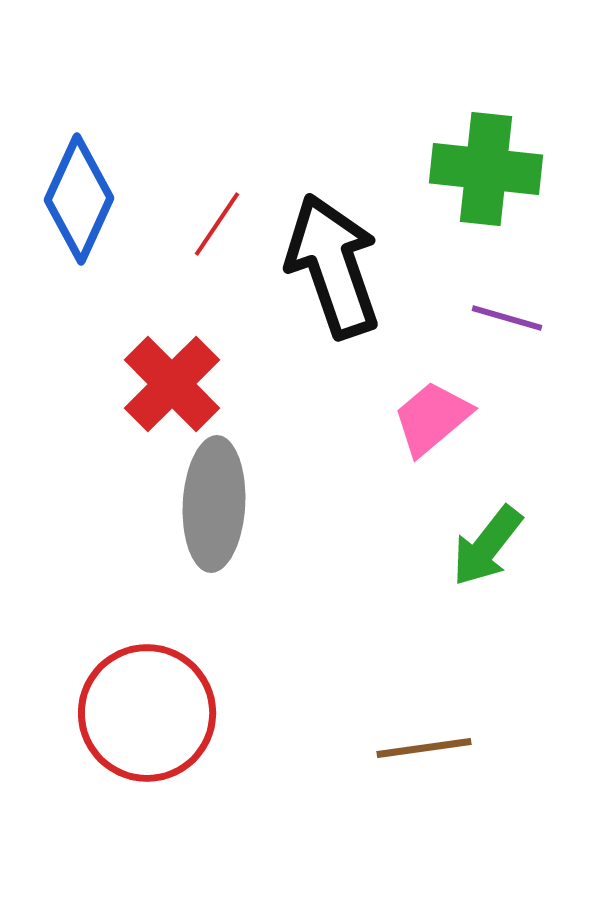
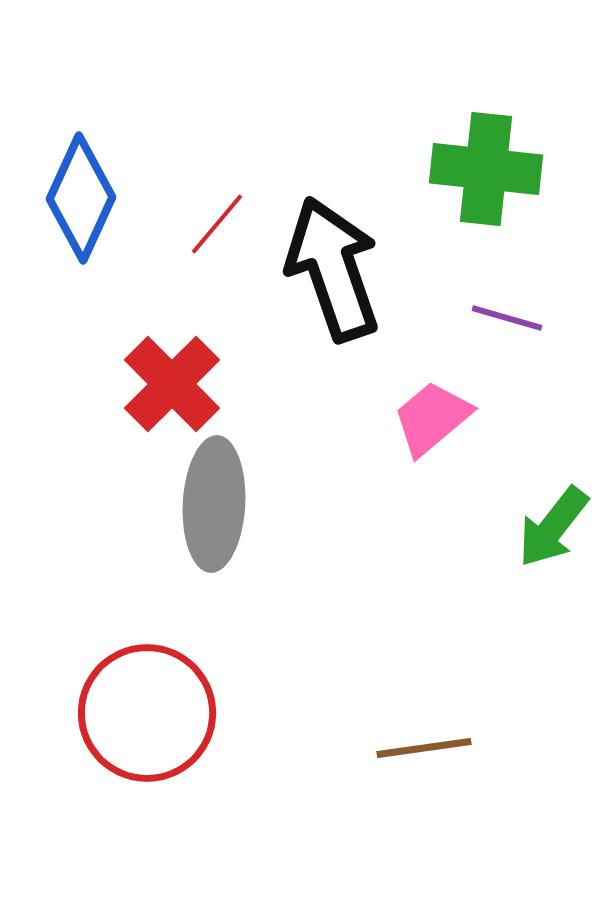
blue diamond: moved 2 px right, 1 px up
red line: rotated 6 degrees clockwise
black arrow: moved 3 px down
green arrow: moved 66 px right, 19 px up
